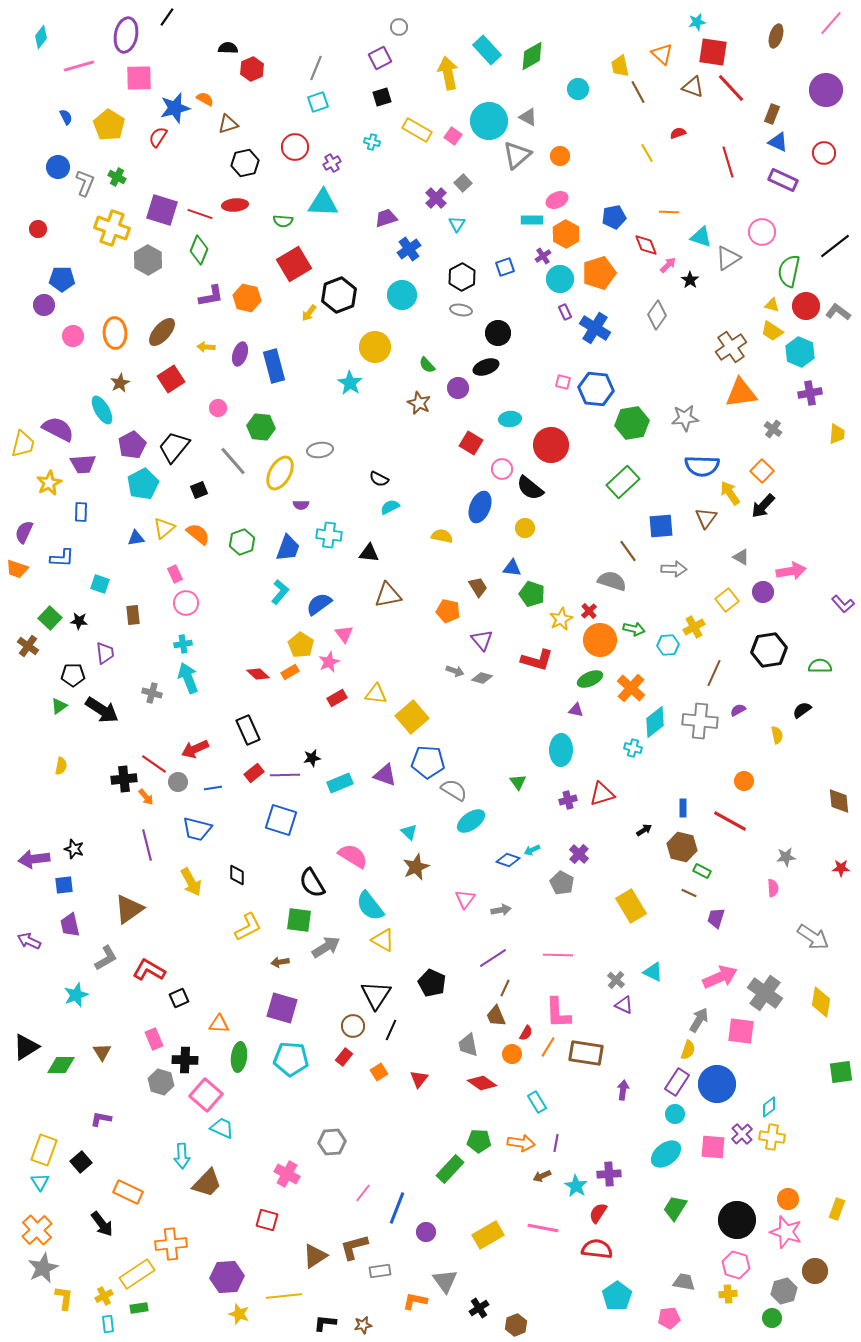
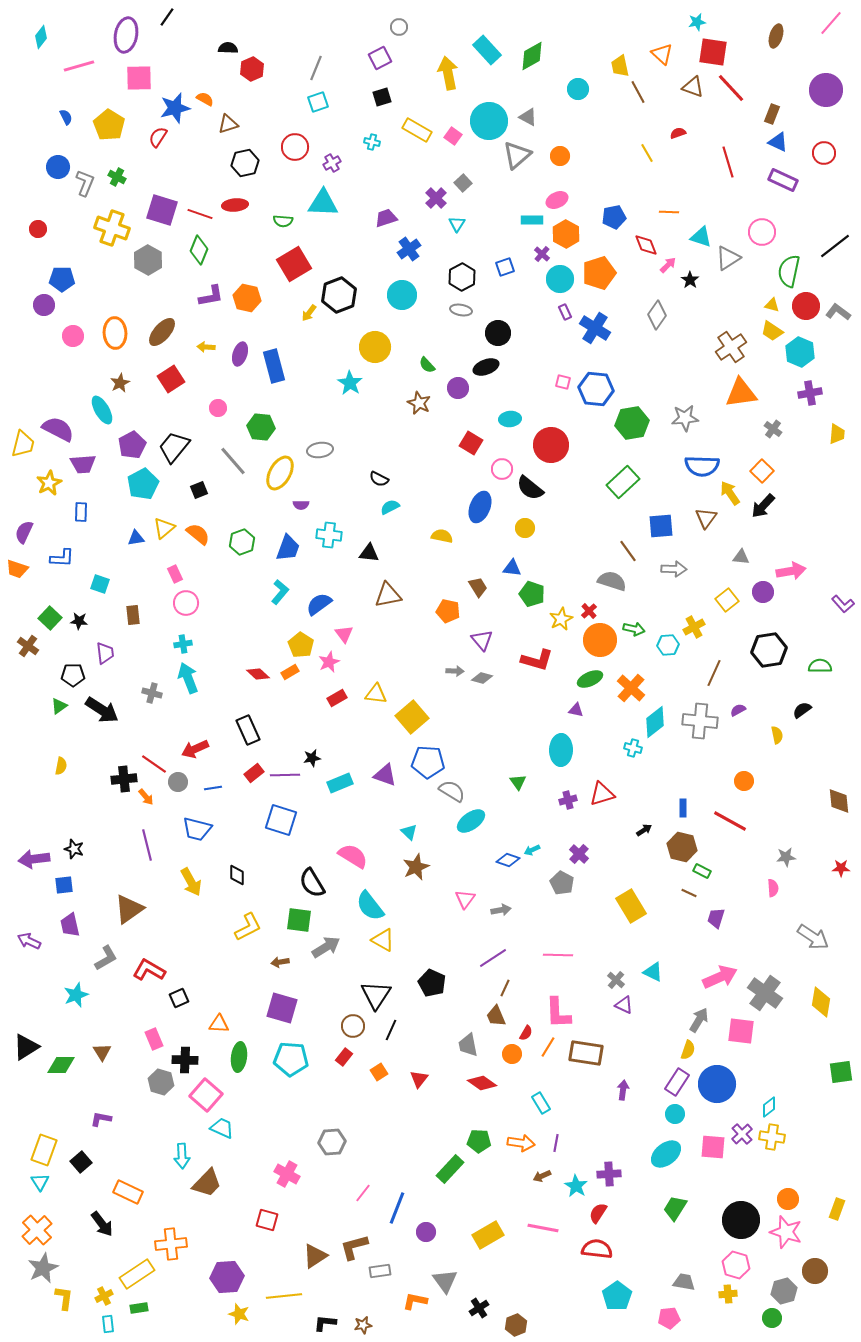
purple cross at (543, 256): moved 1 px left, 2 px up; rotated 14 degrees counterclockwise
gray triangle at (741, 557): rotated 24 degrees counterclockwise
gray arrow at (455, 671): rotated 18 degrees counterclockwise
gray semicircle at (454, 790): moved 2 px left, 1 px down
cyan rectangle at (537, 1102): moved 4 px right, 1 px down
black circle at (737, 1220): moved 4 px right
